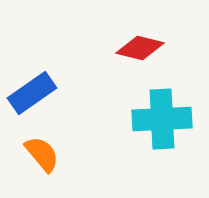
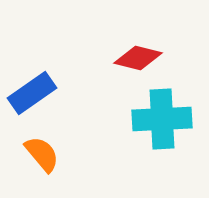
red diamond: moved 2 px left, 10 px down
